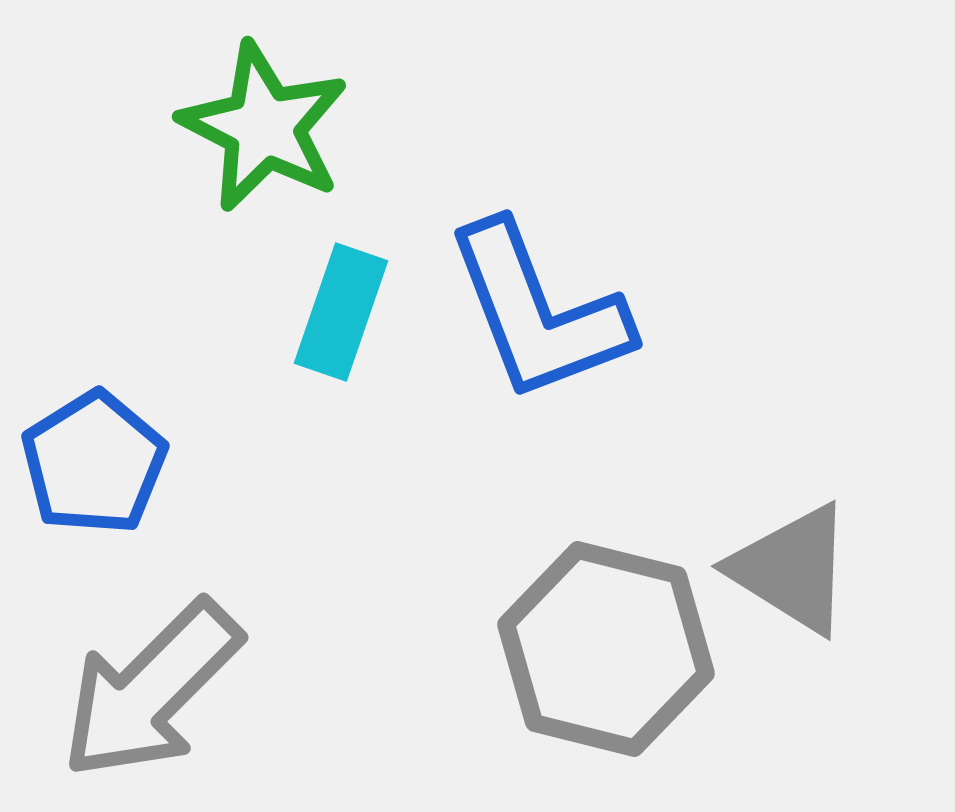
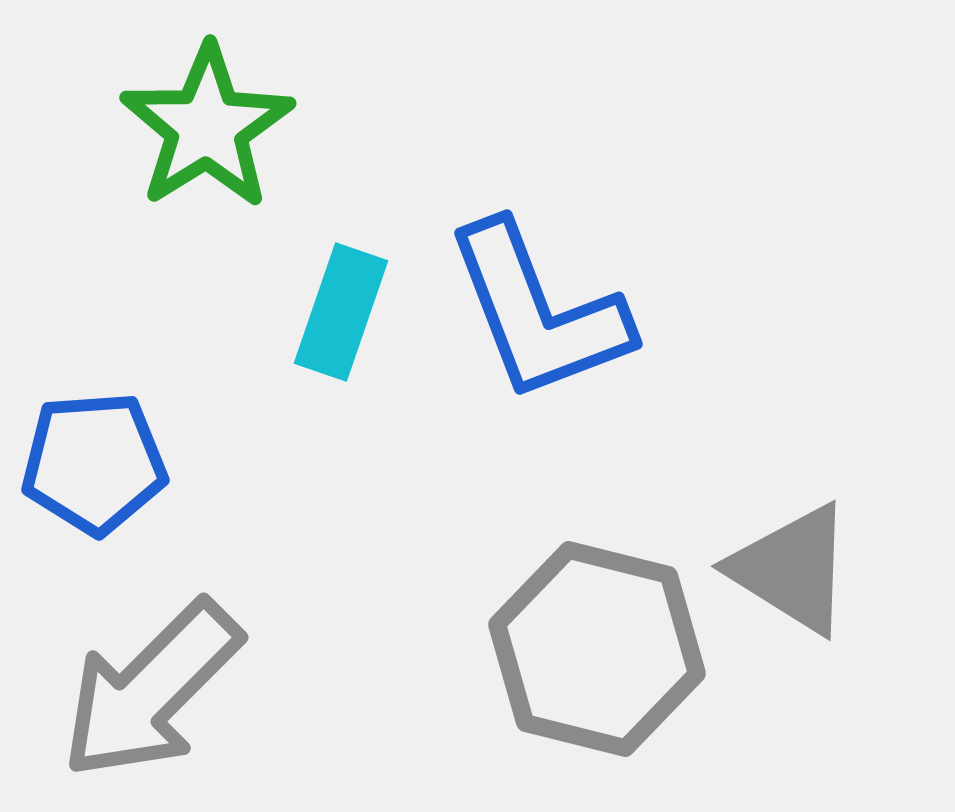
green star: moved 57 px left; rotated 13 degrees clockwise
blue pentagon: rotated 28 degrees clockwise
gray hexagon: moved 9 px left
